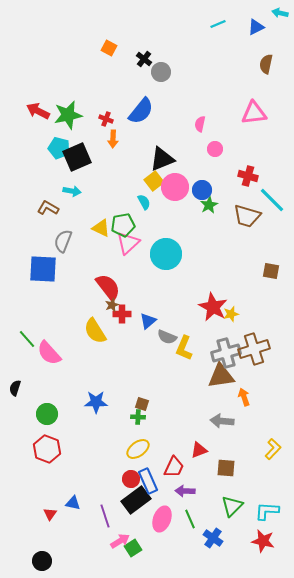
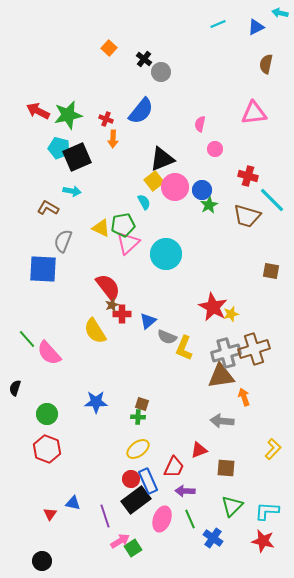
orange square at (109, 48): rotated 14 degrees clockwise
